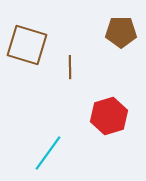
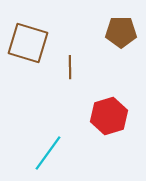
brown square: moved 1 px right, 2 px up
